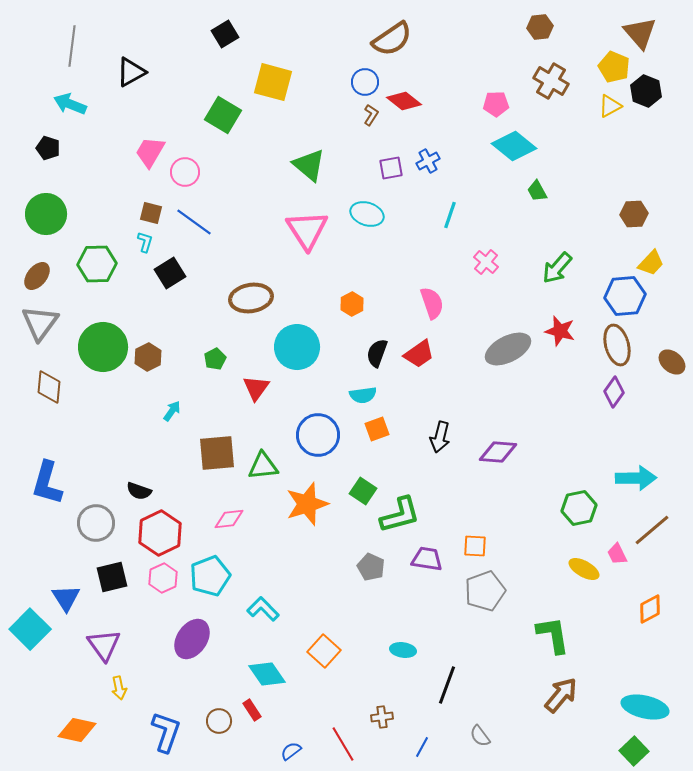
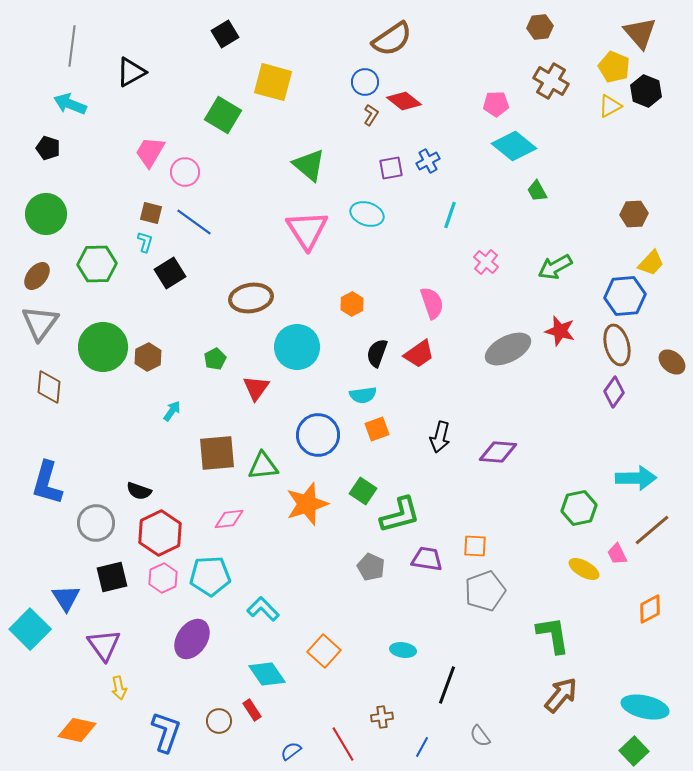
green arrow at (557, 268): moved 2 px left, 1 px up; rotated 20 degrees clockwise
cyan pentagon at (210, 576): rotated 18 degrees clockwise
